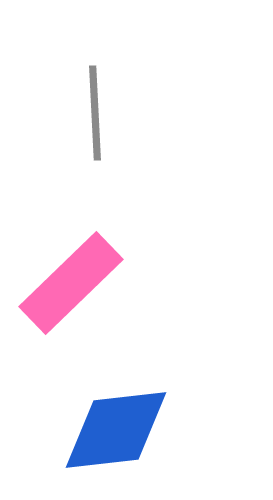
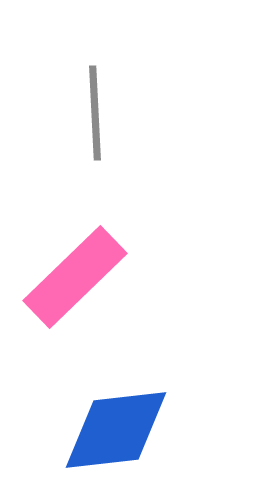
pink rectangle: moved 4 px right, 6 px up
